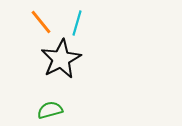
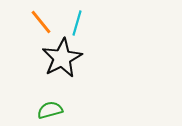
black star: moved 1 px right, 1 px up
